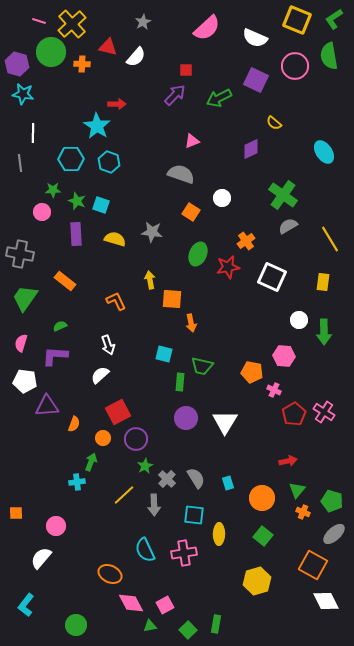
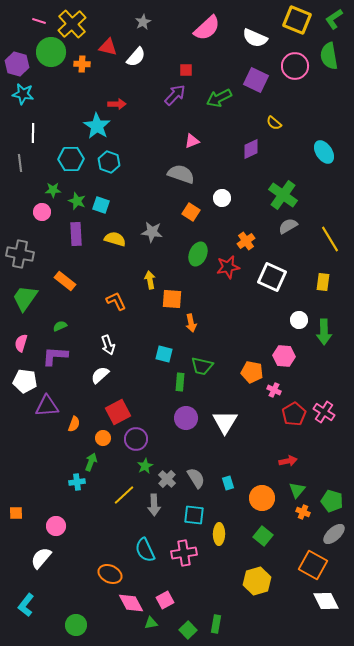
pink square at (165, 605): moved 5 px up
green triangle at (150, 626): moved 1 px right, 3 px up
